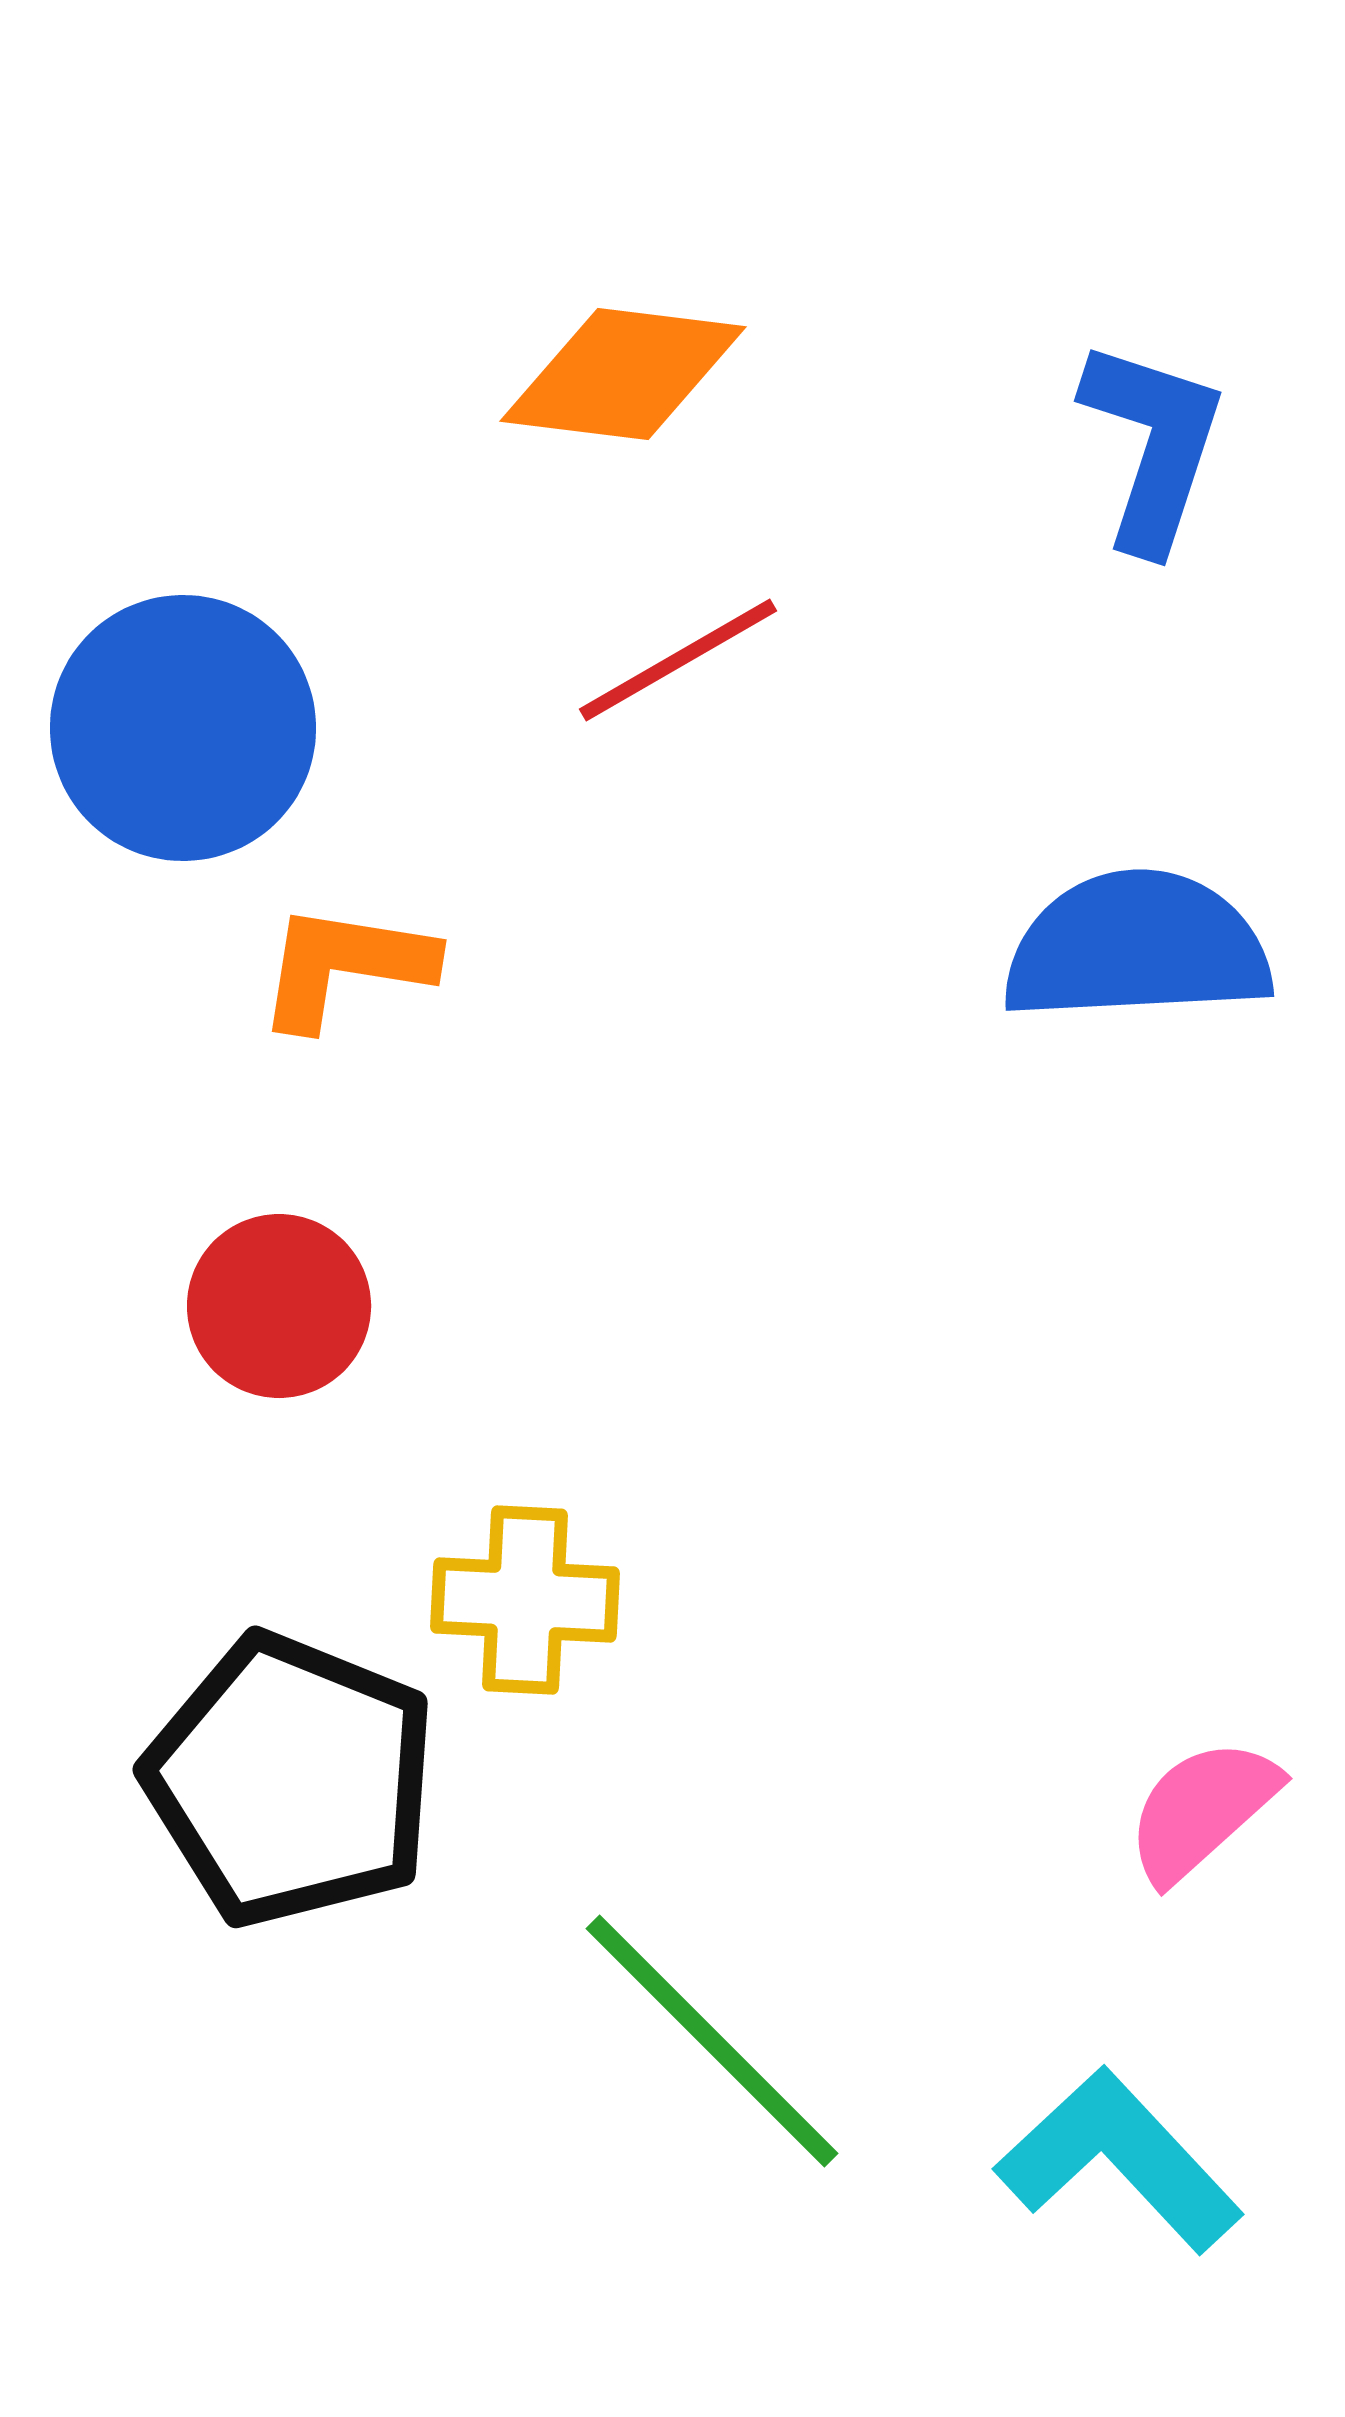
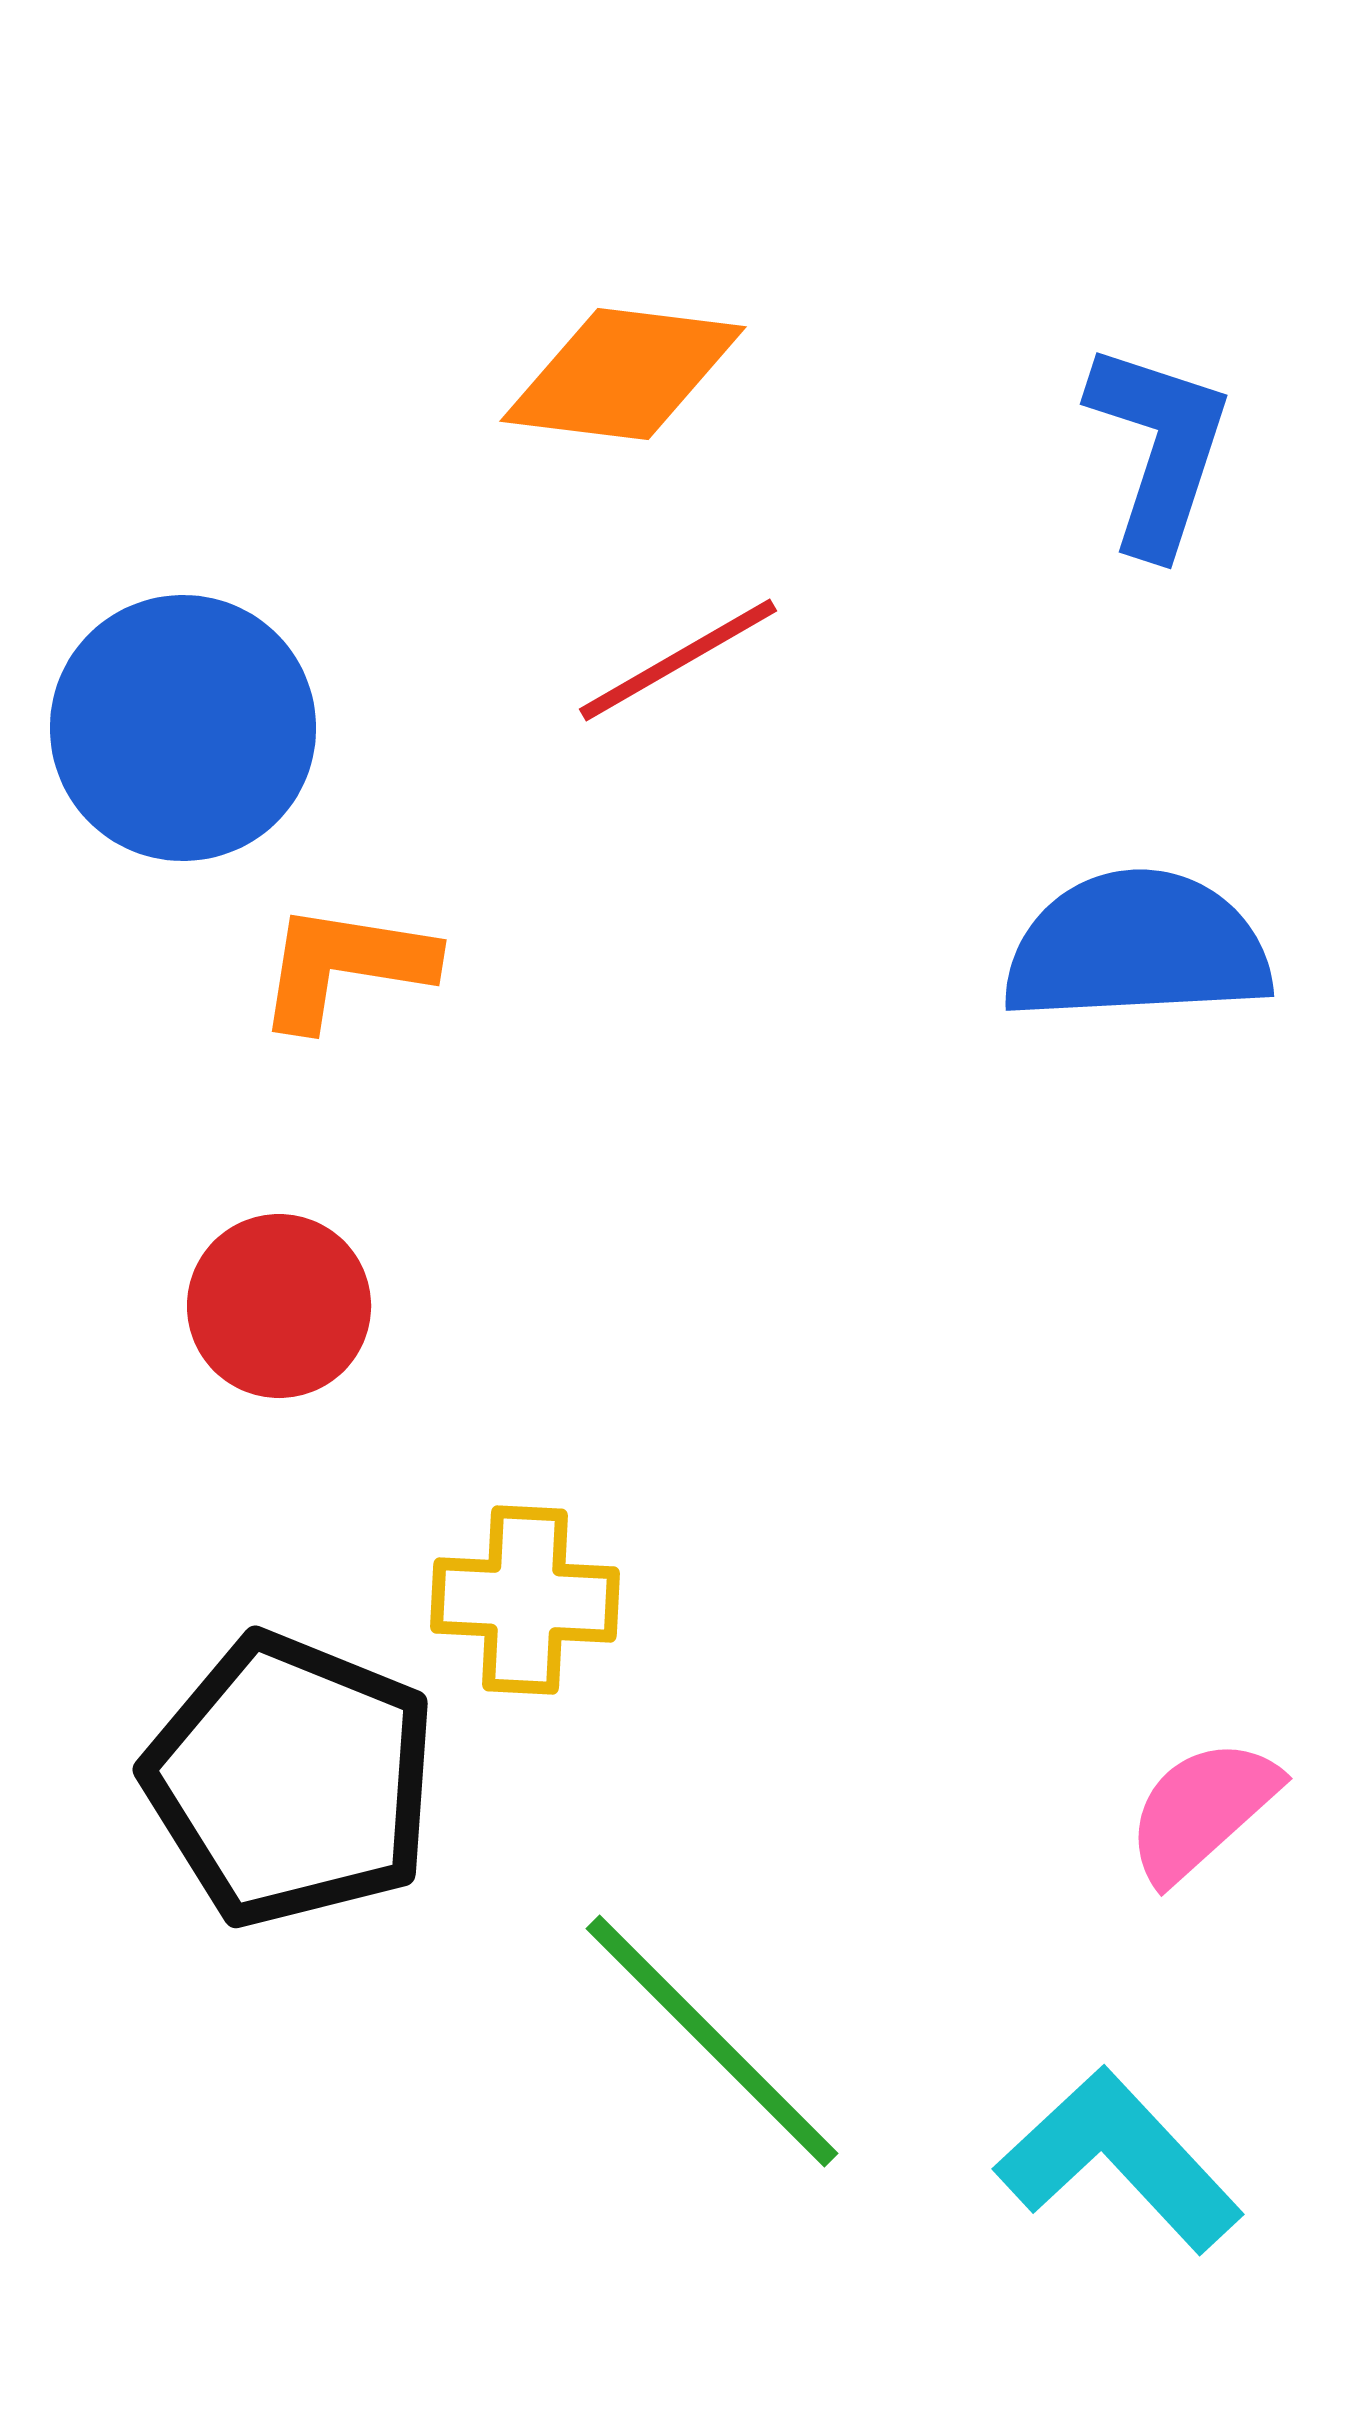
blue L-shape: moved 6 px right, 3 px down
